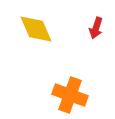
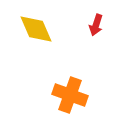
red arrow: moved 3 px up
